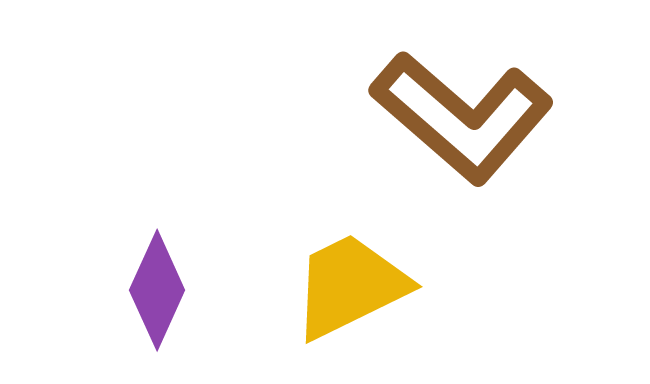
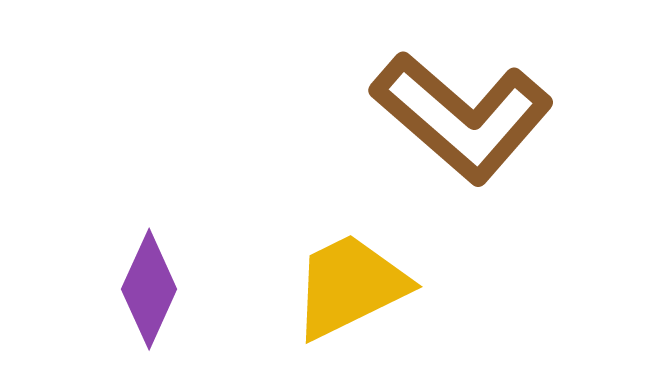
purple diamond: moved 8 px left, 1 px up
